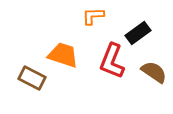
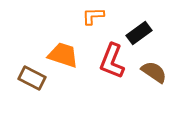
black rectangle: moved 1 px right
